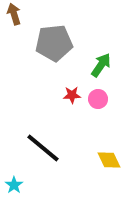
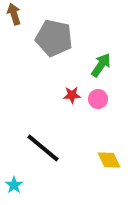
gray pentagon: moved 5 px up; rotated 18 degrees clockwise
